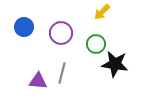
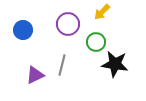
blue circle: moved 1 px left, 3 px down
purple circle: moved 7 px right, 9 px up
green circle: moved 2 px up
gray line: moved 8 px up
purple triangle: moved 3 px left, 6 px up; rotated 30 degrees counterclockwise
